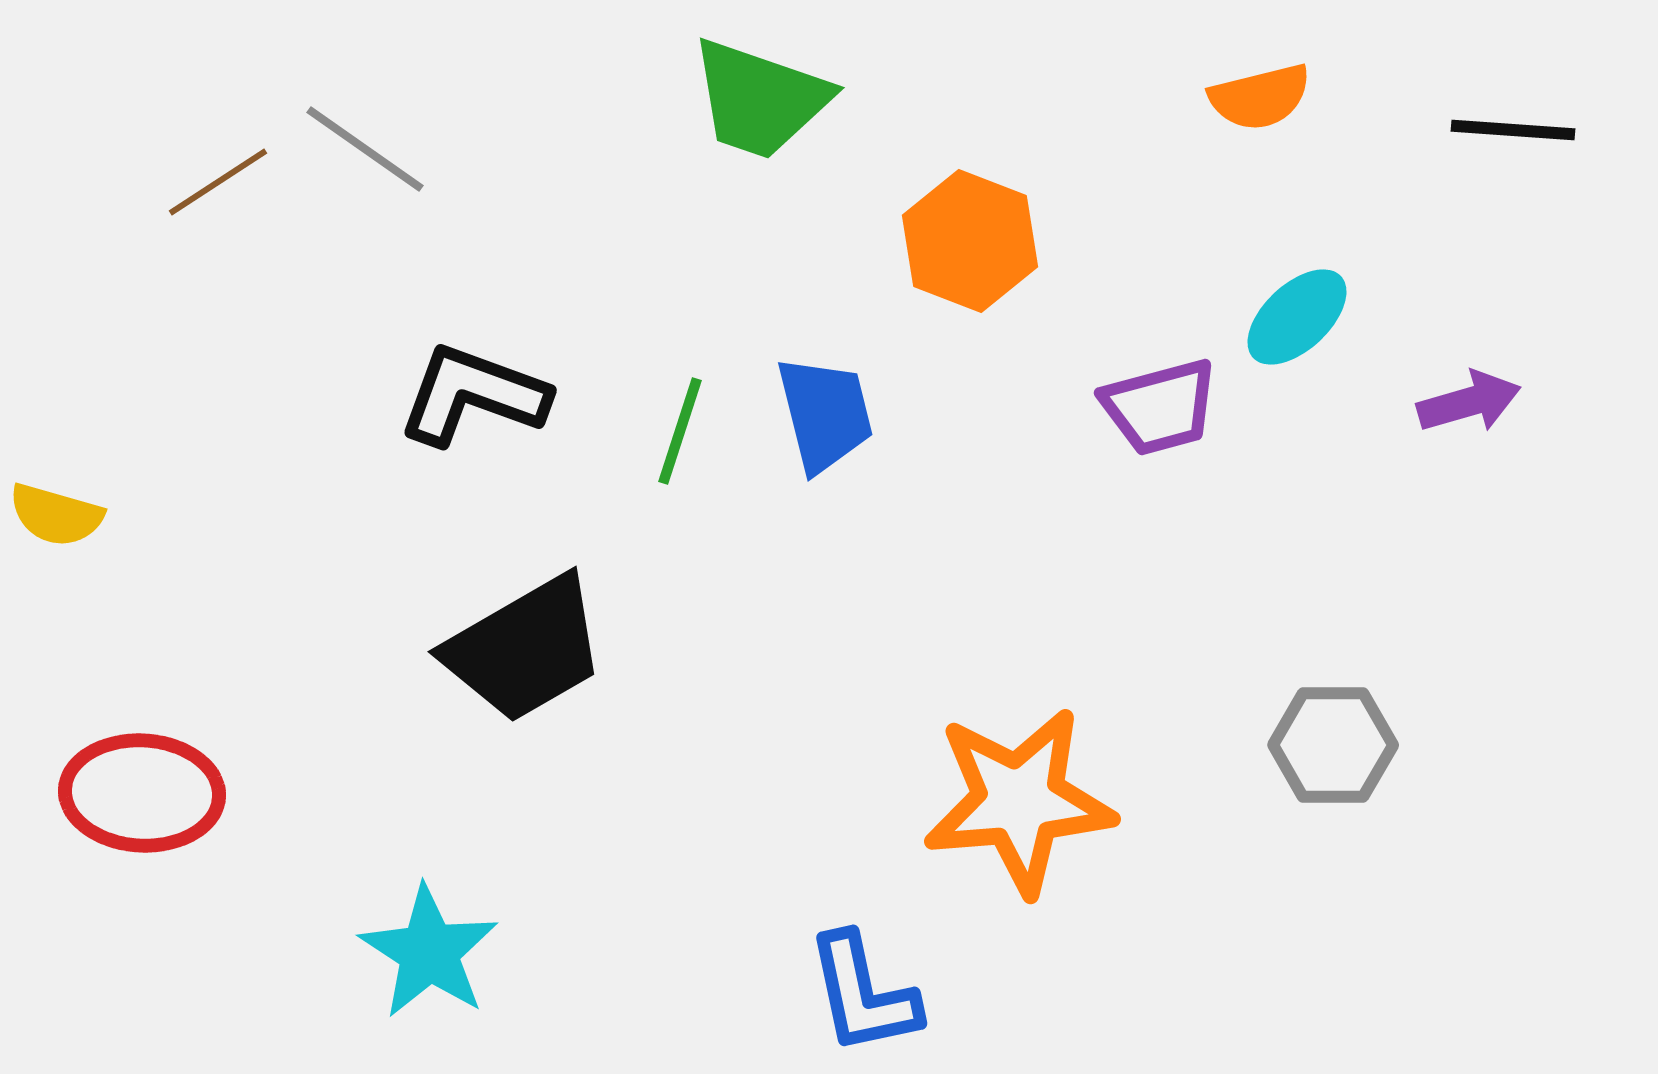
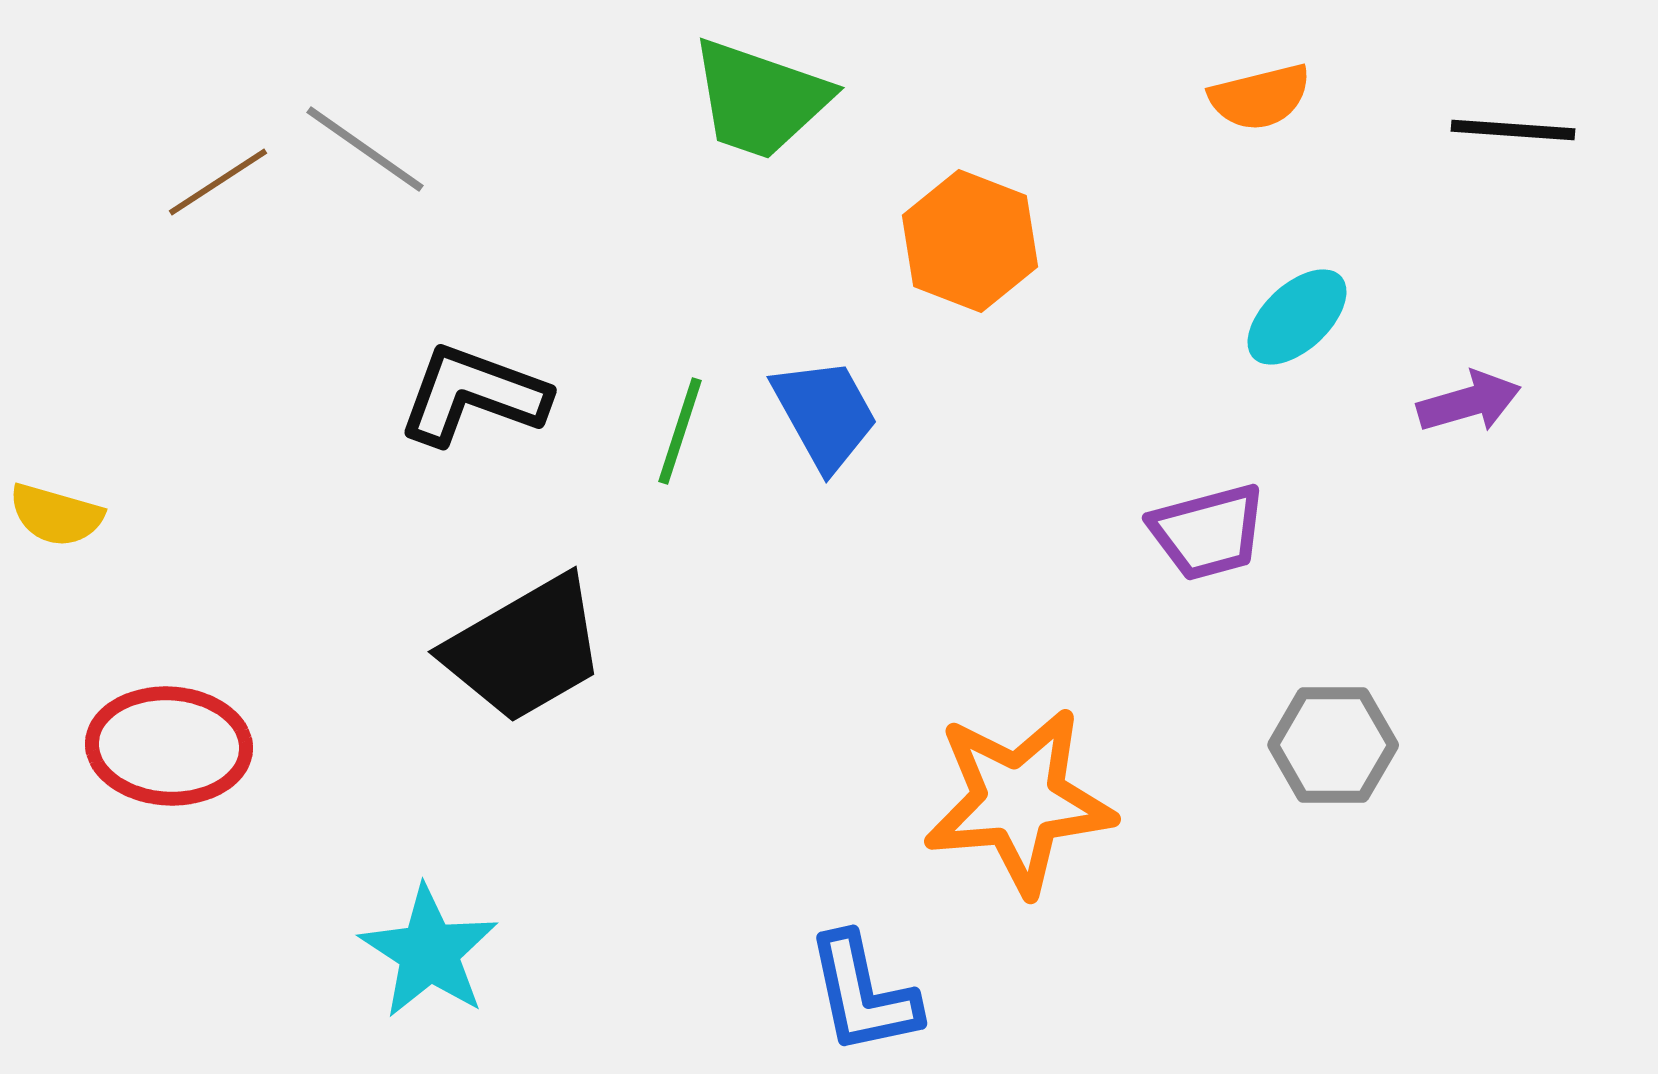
purple trapezoid: moved 48 px right, 125 px down
blue trapezoid: rotated 15 degrees counterclockwise
red ellipse: moved 27 px right, 47 px up
